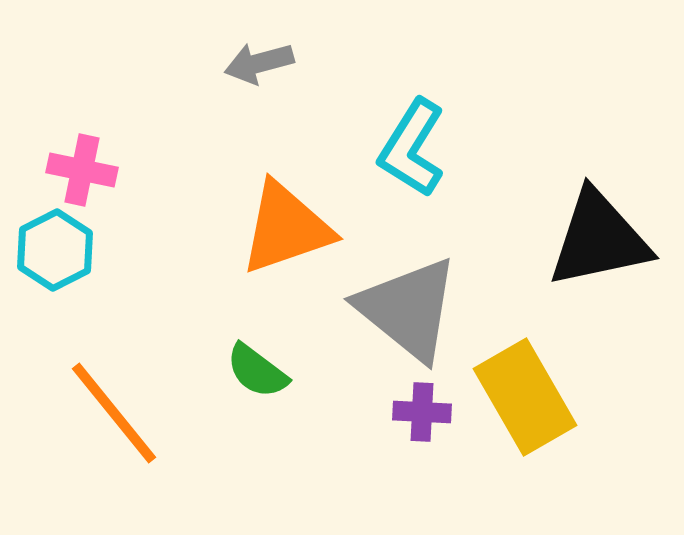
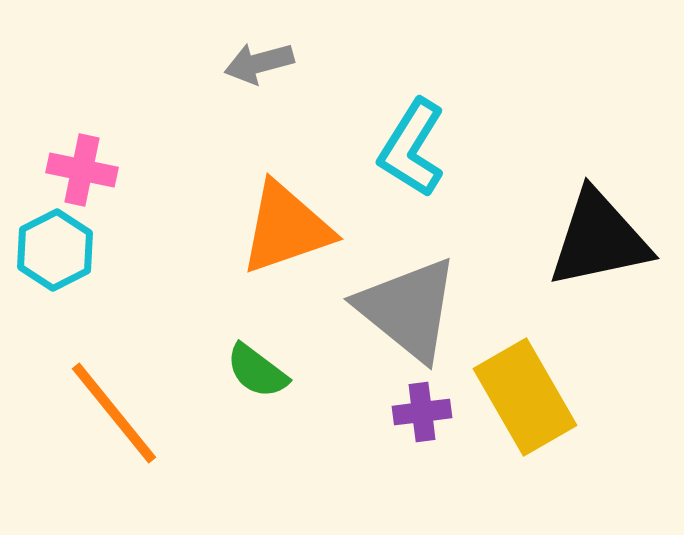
purple cross: rotated 10 degrees counterclockwise
